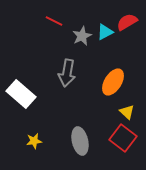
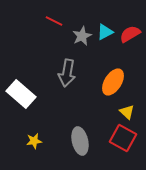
red semicircle: moved 3 px right, 12 px down
red square: rotated 8 degrees counterclockwise
